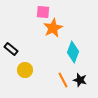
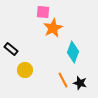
black star: moved 3 px down
